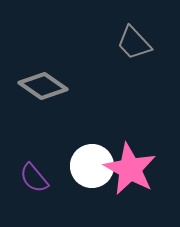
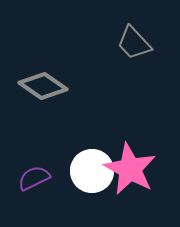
white circle: moved 5 px down
purple semicircle: rotated 104 degrees clockwise
